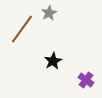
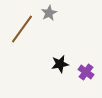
black star: moved 7 px right, 3 px down; rotated 18 degrees clockwise
purple cross: moved 8 px up
